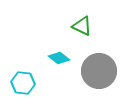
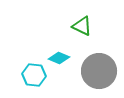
cyan diamond: rotated 15 degrees counterclockwise
cyan hexagon: moved 11 px right, 8 px up
